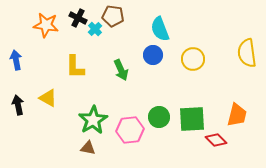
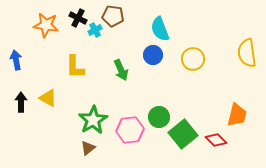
cyan cross: moved 1 px down; rotated 16 degrees clockwise
black arrow: moved 3 px right, 3 px up; rotated 12 degrees clockwise
green square: moved 9 px left, 15 px down; rotated 36 degrees counterclockwise
brown triangle: rotated 49 degrees counterclockwise
